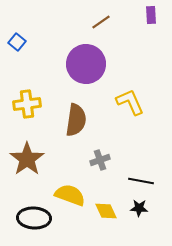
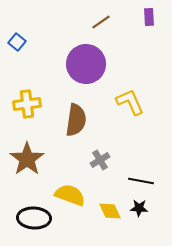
purple rectangle: moved 2 px left, 2 px down
gray cross: rotated 12 degrees counterclockwise
yellow diamond: moved 4 px right
